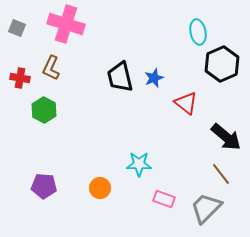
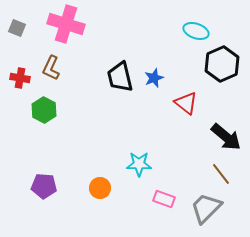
cyan ellipse: moved 2 px left, 1 px up; rotated 60 degrees counterclockwise
